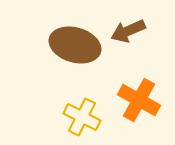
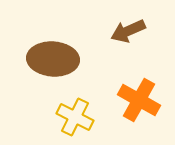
brown ellipse: moved 22 px left, 14 px down; rotated 12 degrees counterclockwise
yellow cross: moved 7 px left
